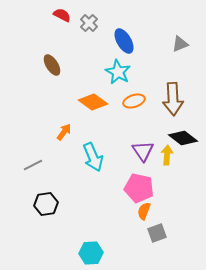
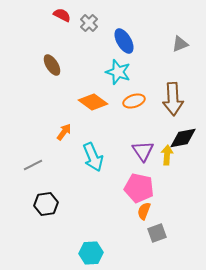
cyan star: rotated 10 degrees counterclockwise
black diamond: rotated 48 degrees counterclockwise
